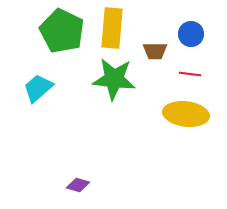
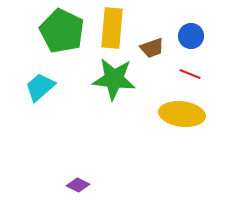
blue circle: moved 2 px down
brown trapezoid: moved 3 px left, 3 px up; rotated 20 degrees counterclockwise
red line: rotated 15 degrees clockwise
cyan trapezoid: moved 2 px right, 1 px up
yellow ellipse: moved 4 px left
purple diamond: rotated 10 degrees clockwise
